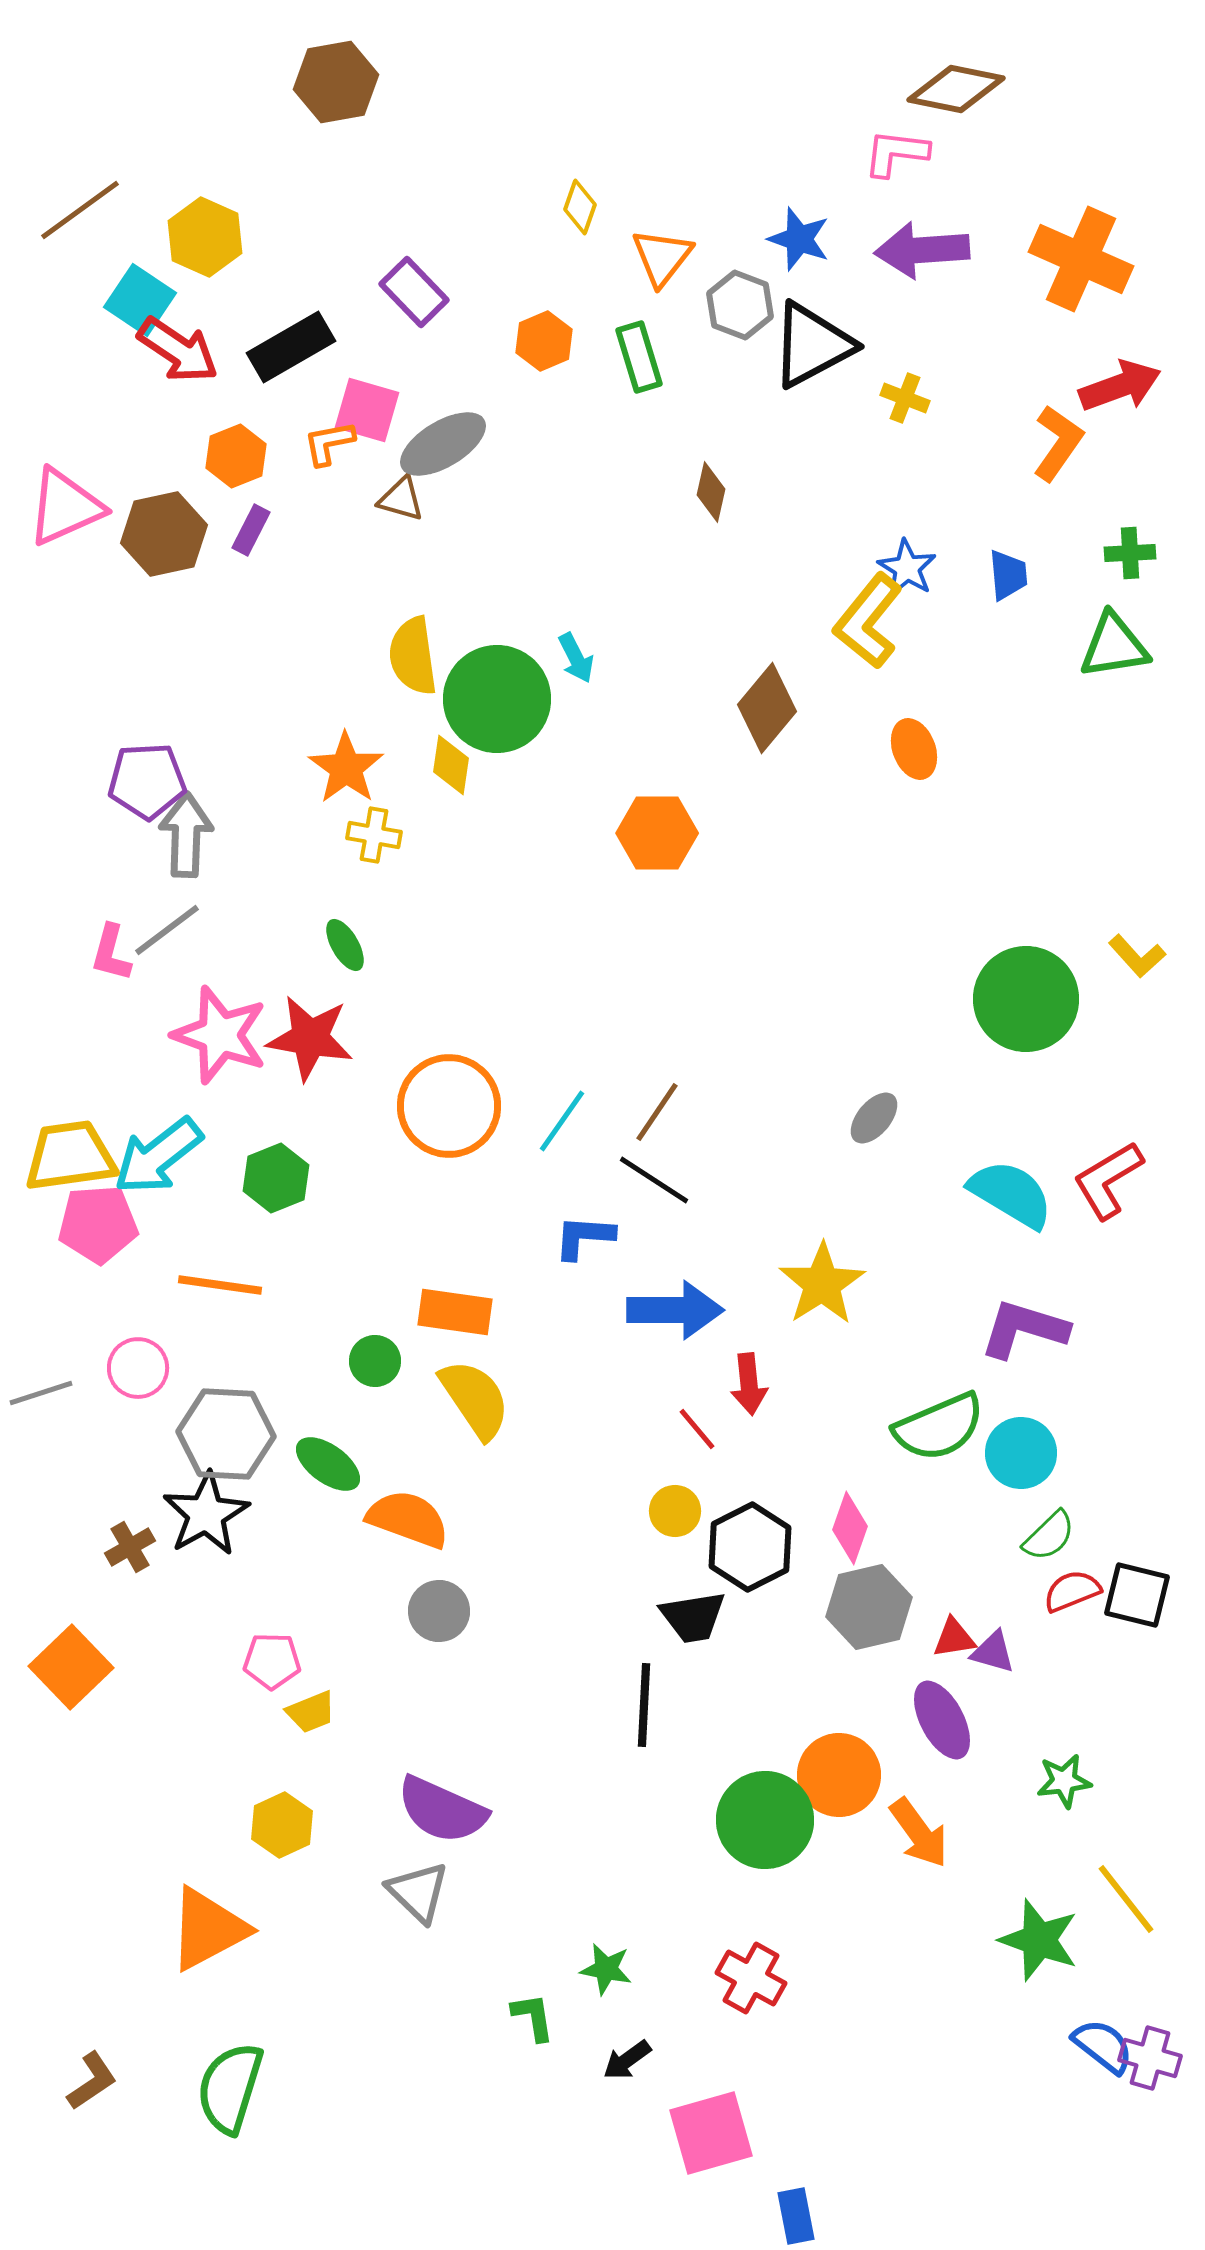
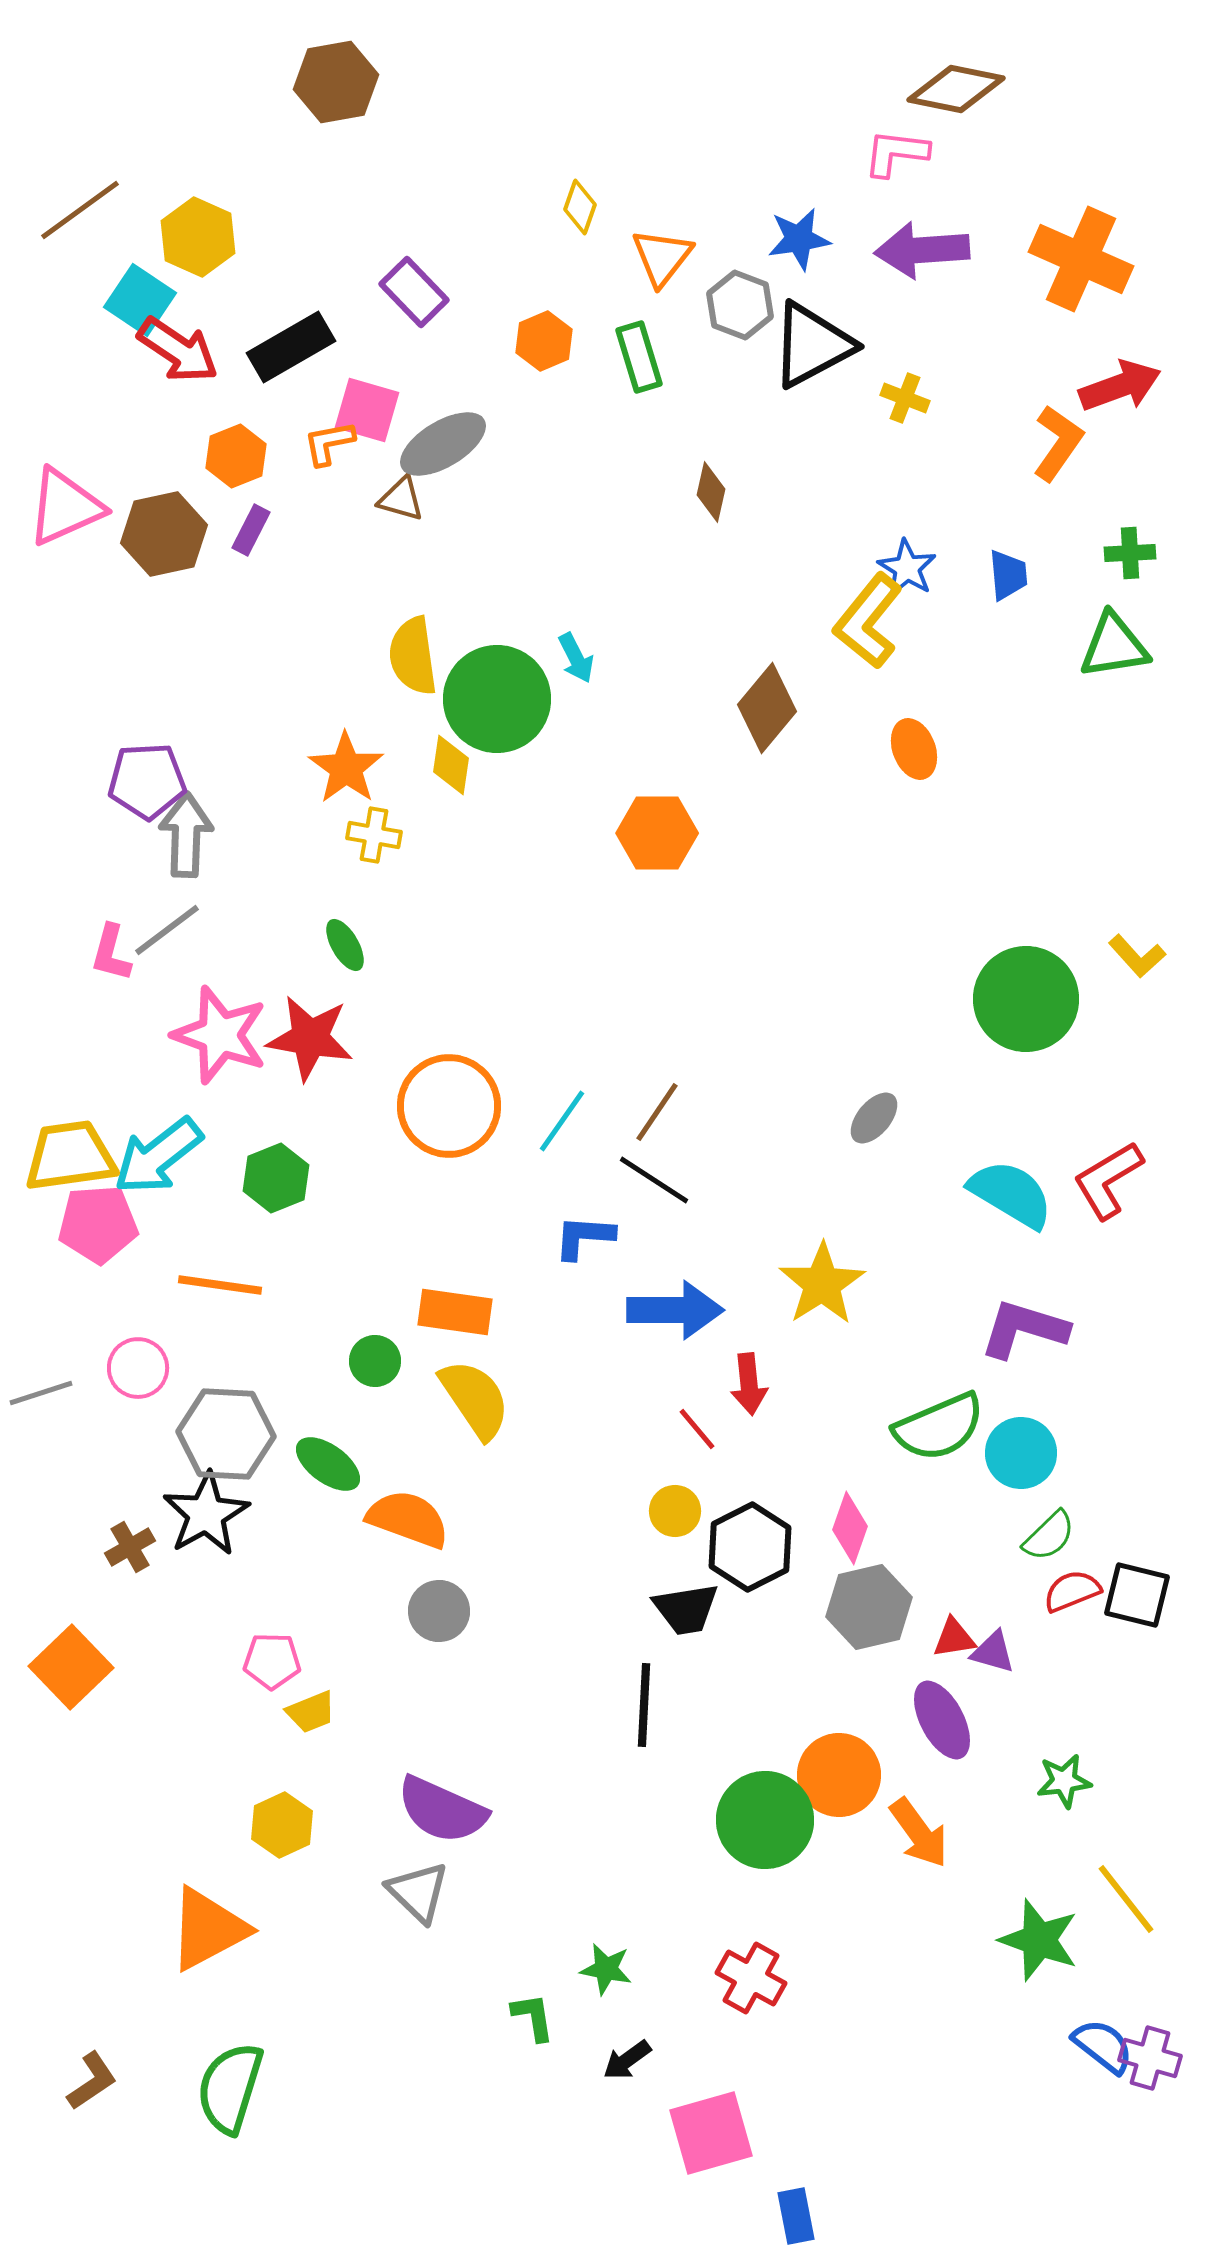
yellow hexagon at (205, 237): moved 7 px left
blue star at (799, 239): rotated 28 degrees counterclockwise
black trapezoid at (693, 1617): moved 7 px left, 8 px up
